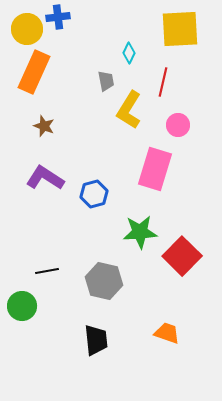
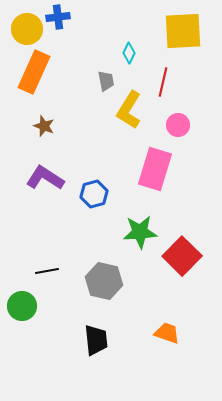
yellow square: moved 3 px right, 2 px down
